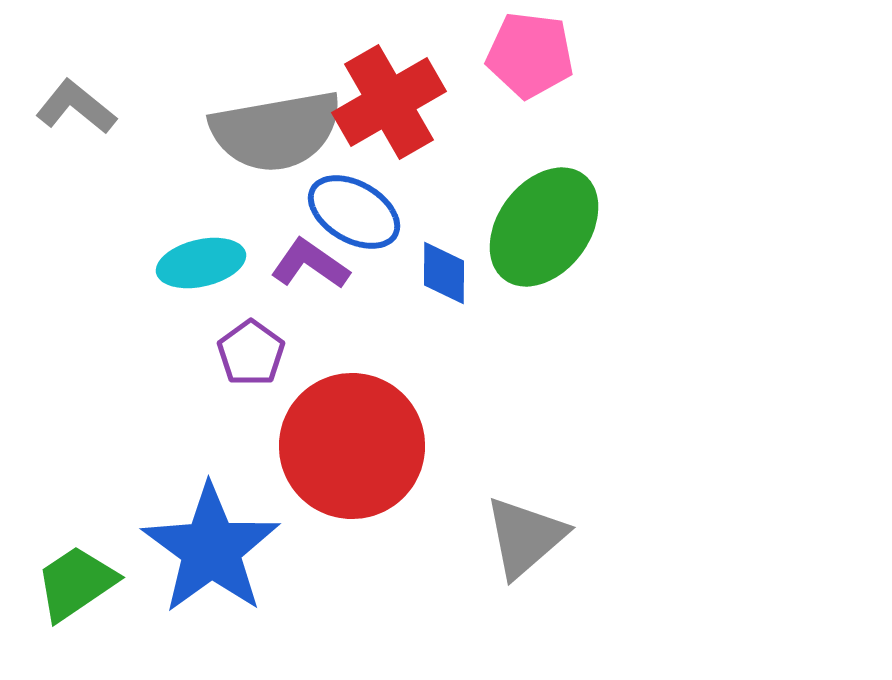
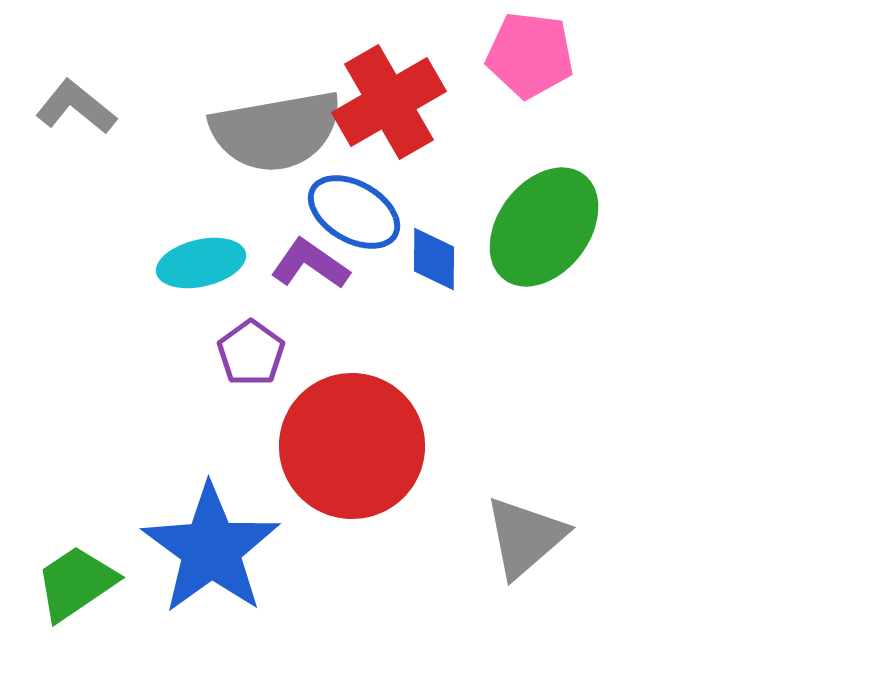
blue diamond: moved 10 px left, 14 px up
